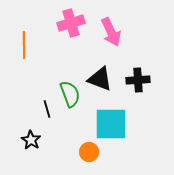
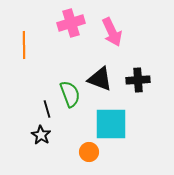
pink arrow: moved 1 px right
black star: moved 10 px right, 5 px up
